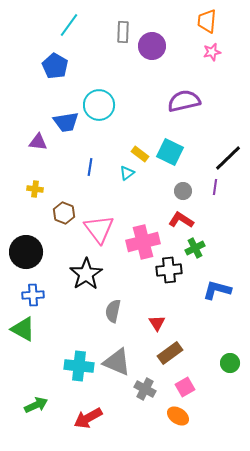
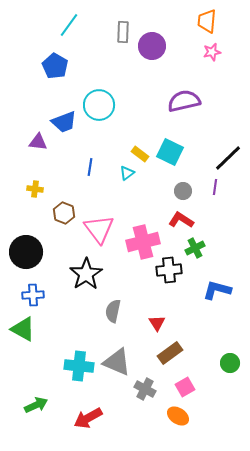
blue trapezoid: moved 2 px left; rotated 12 degrees counterclockwise
